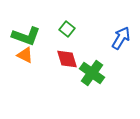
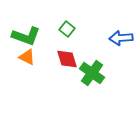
blue arrow: rotated 125 degrees counterclockwise
orange triangle: moved 2 px right, 2 px down
